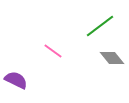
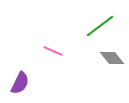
pink line: rotated 12 degrees counterclockwise
purple semicircle: moved 4 px right, 3 px down; rotated 90 degrees clockwise
